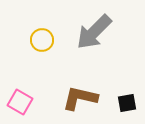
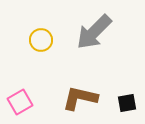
yellow circle: moved 1 px left
pink square: rotated 30 degrees clockwise
